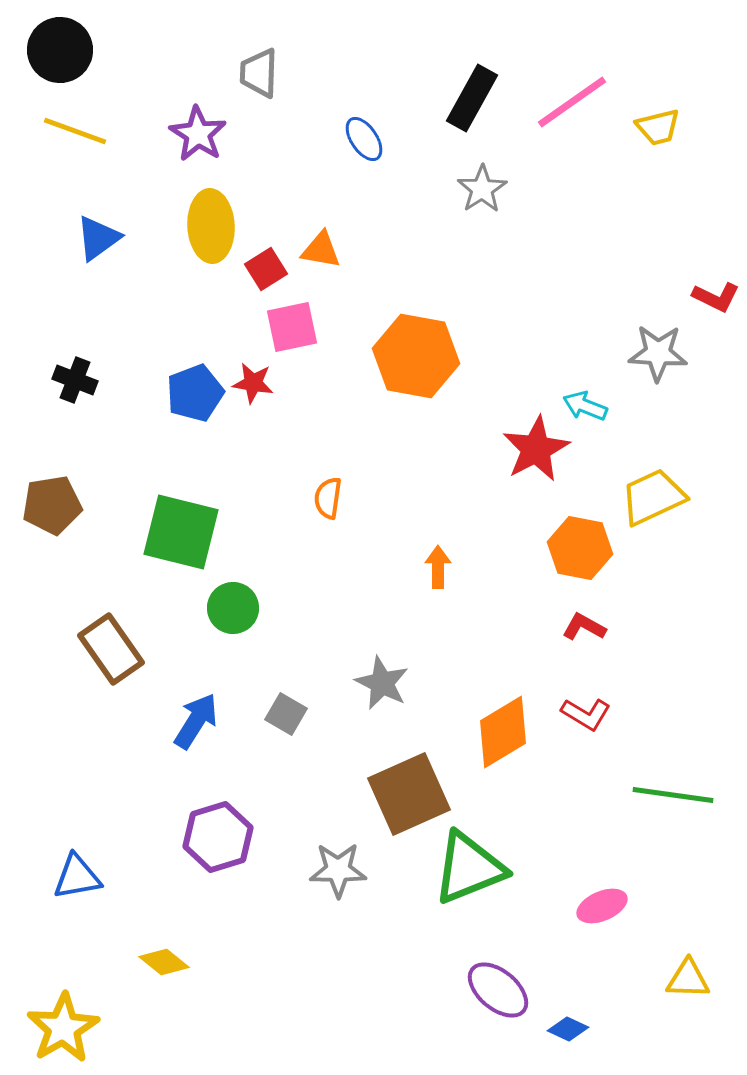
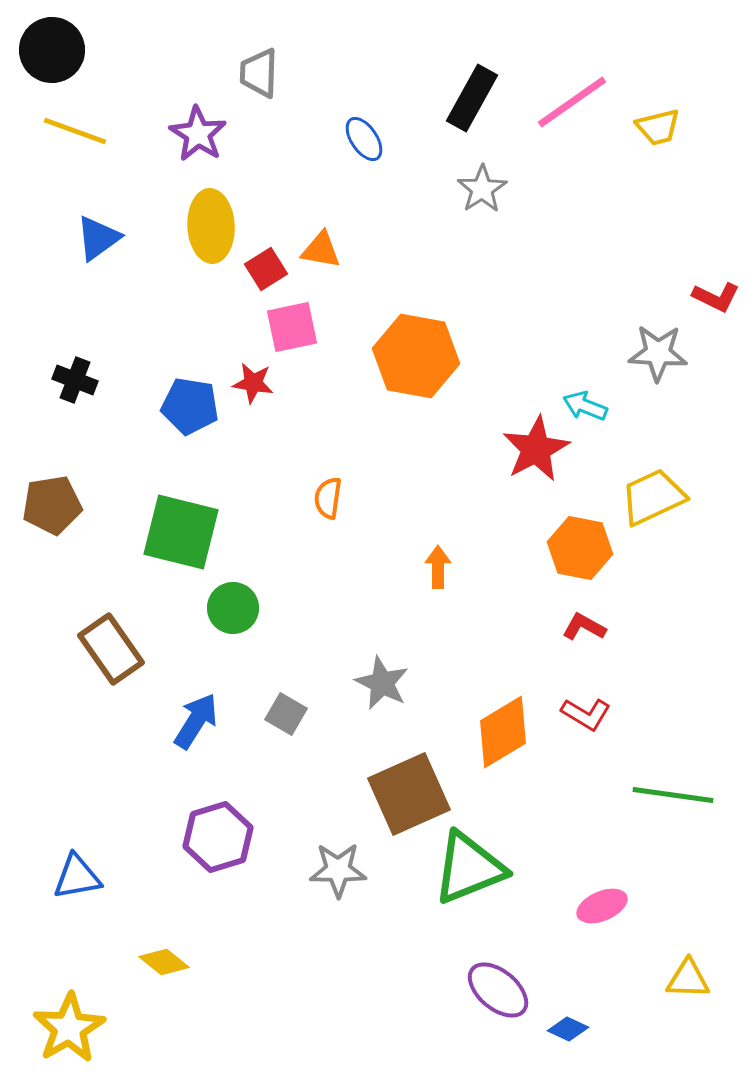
black circle at (60, 50): moved 8 px left
blue pentagon at (195, 393): moved 5 px left, 13 px down; rotated 30 degrees clockwise
yellow star at (63, 1028): moved 6 px right
